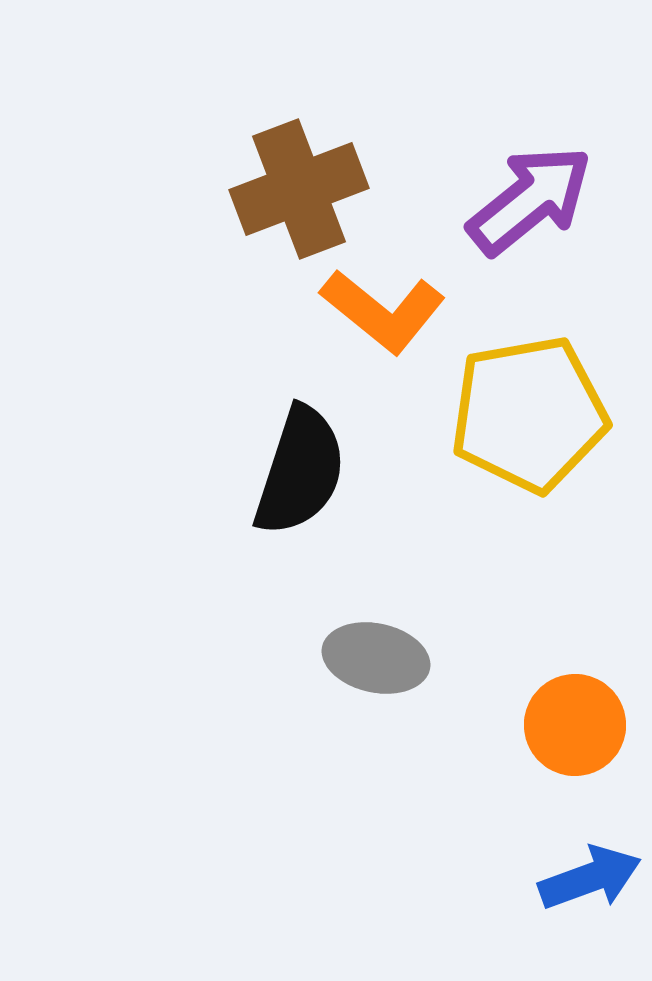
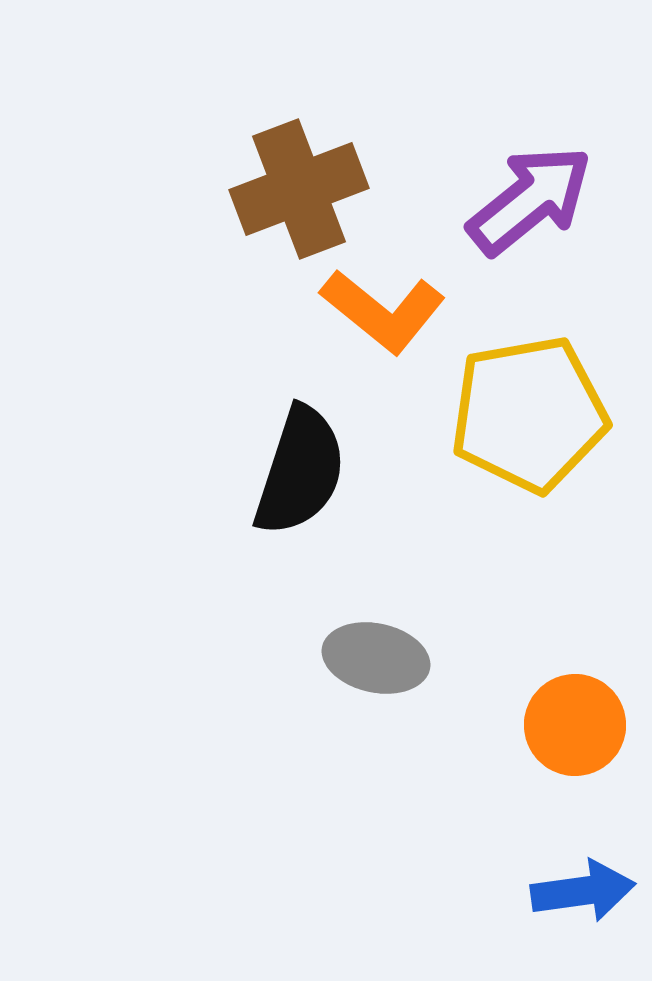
blue arrow: moved 7 px left, 13 px down; rotated 12 degrees clockwise
